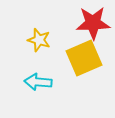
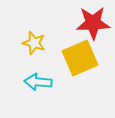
yellow star: moved 5 px left, 3 px down
yellow square: moved 4 px left
